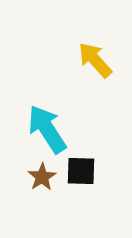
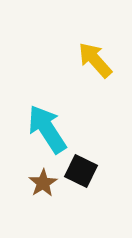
black square: rotated 24 degrees clockwise
brown star: moved 1 px right, 6 px down
